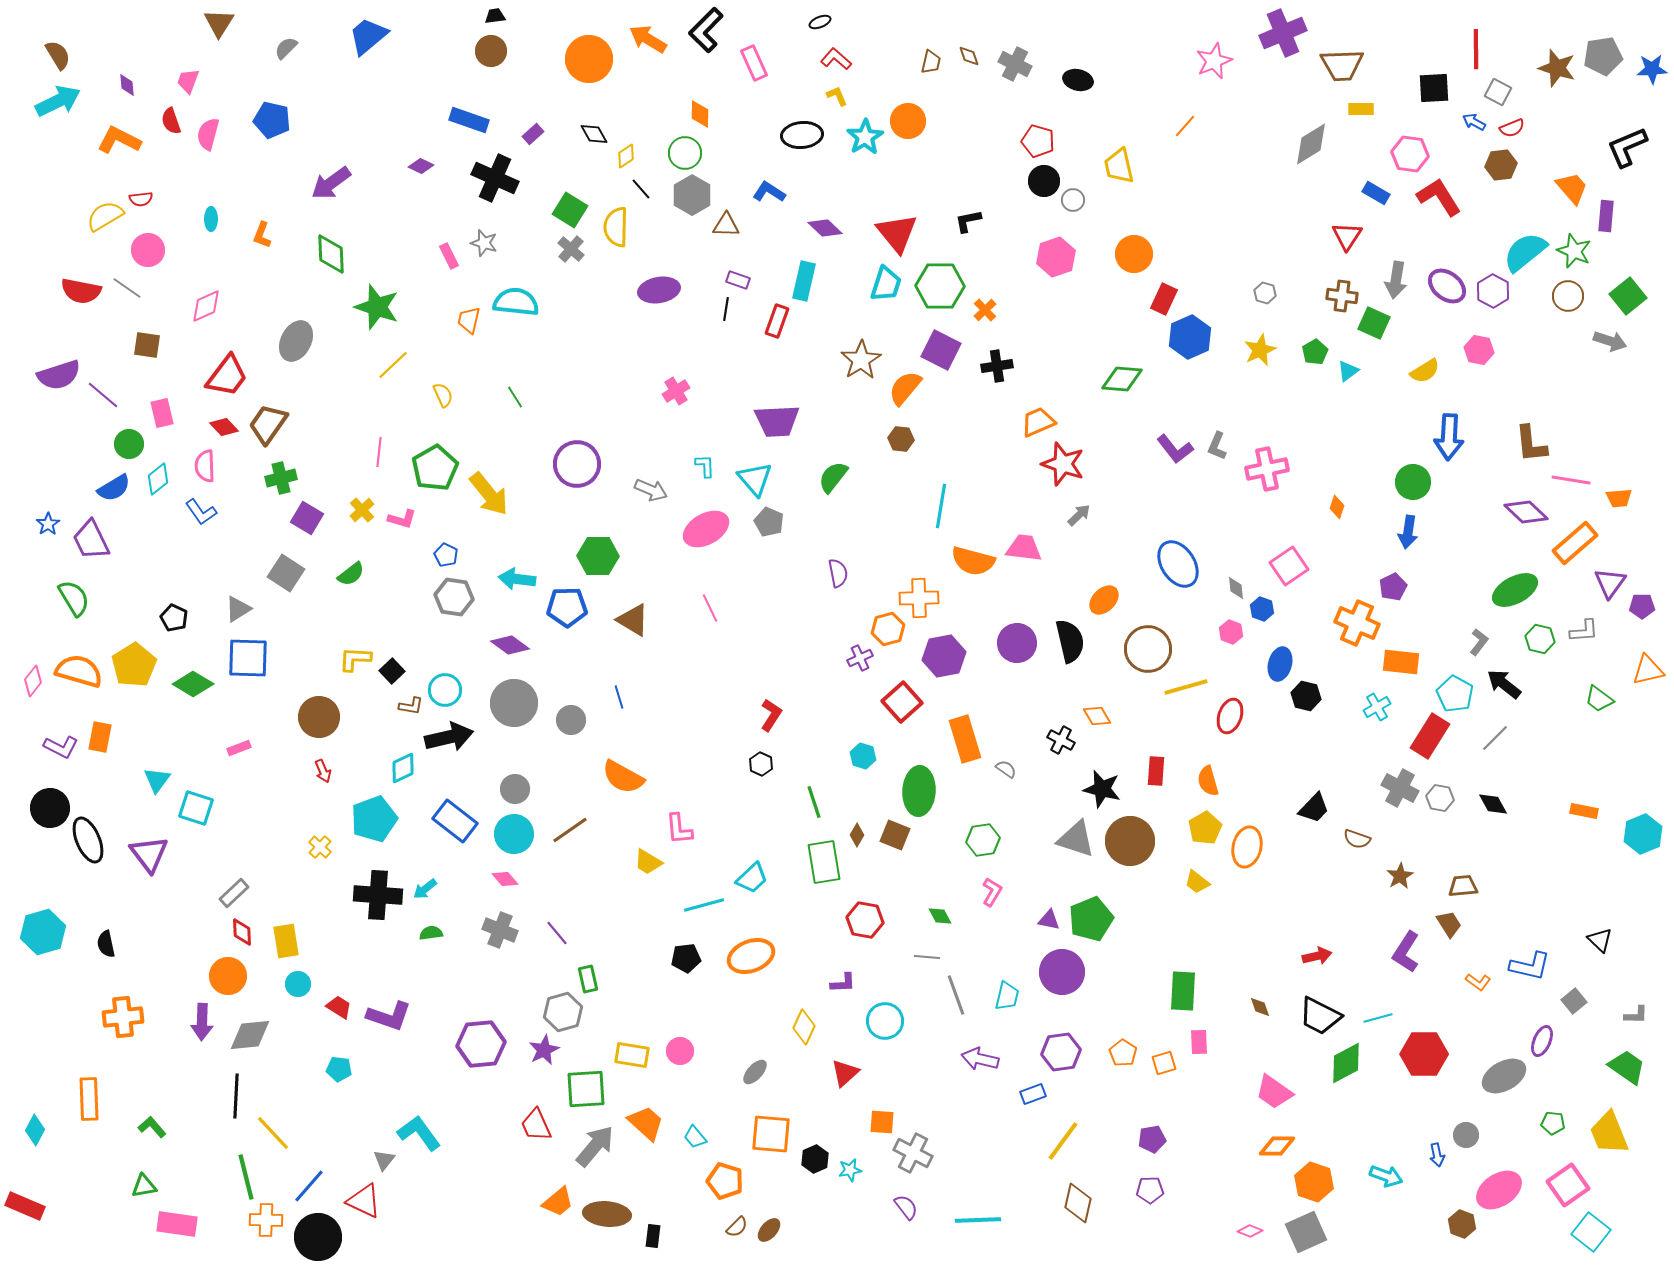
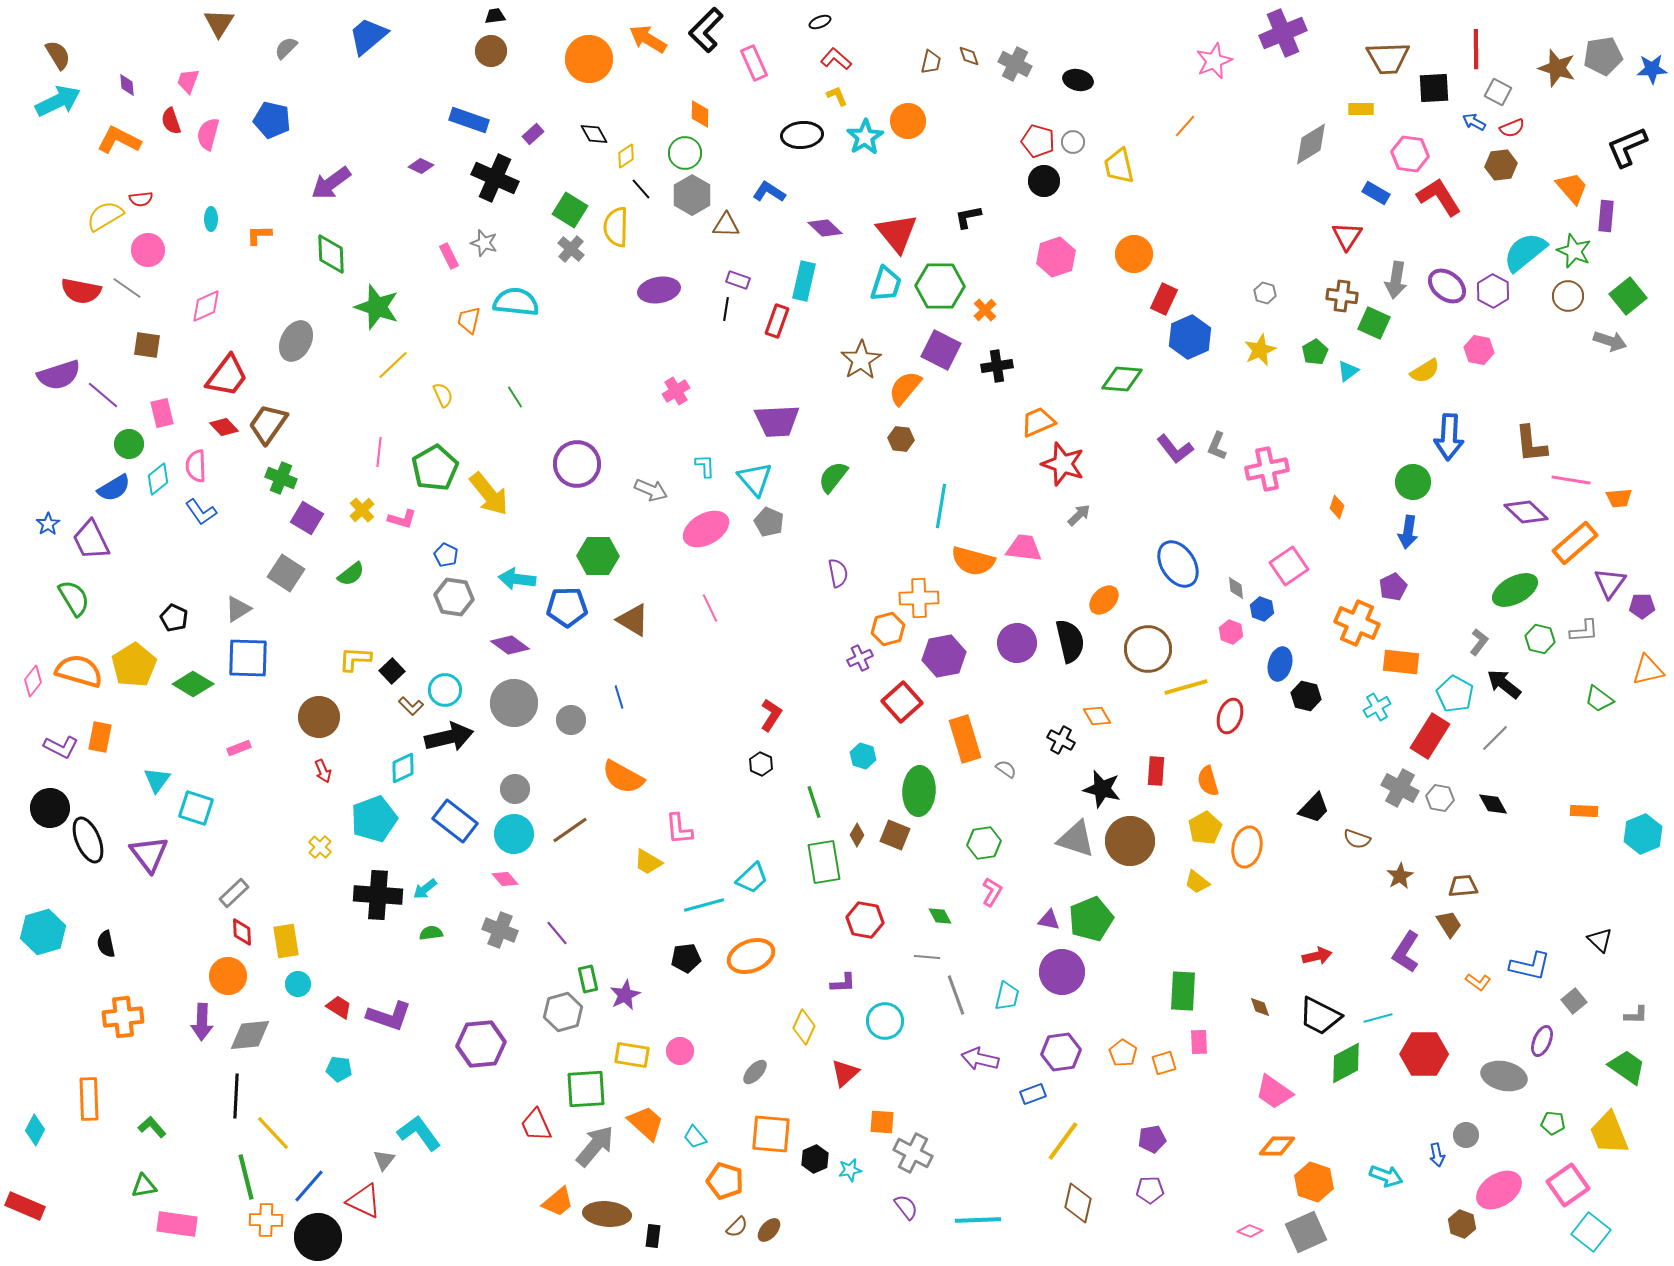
brown trapezoid at (1342, 65): moved 46 px right, 7 px up
gray circle at (1073, 200): moved 58 px up
black L-shape at (968, 221): moved 4 px up
orange L-shape at (262, 235): moved 3 px left; rotated 68 degrees clockwise
pink semicircle at (205, 466): moved 9 px left
green cross at (281, 478): rotated 36 degrees clockwise
brown L-shape at (411, 706): rotated 35 degrees clockwise
orange rectangle at (1584, 811): rotated 8 degrees counterclockwise
green hexagon at (983, 840): moved 1 px right, 3 px down
purple star at (544, 1050): moved 81 px right, 55 px up
gray ellipse at (1504, 1076): rotated 42 degrees clockwise
